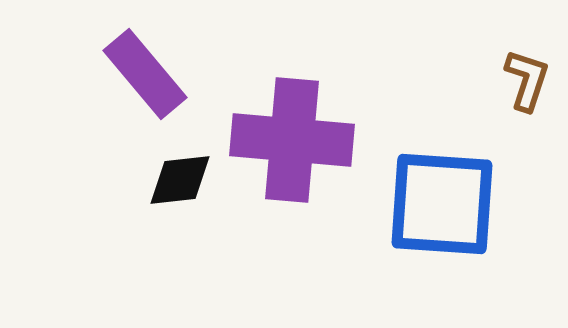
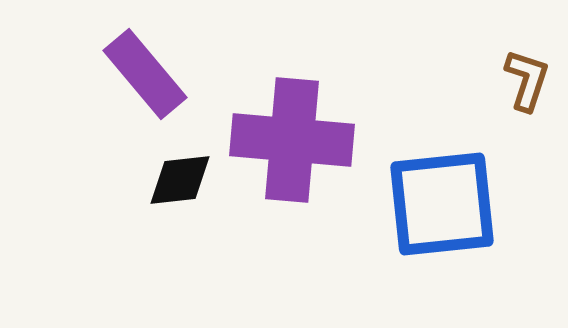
blue square: rotated 10 degrees counterclockwise
